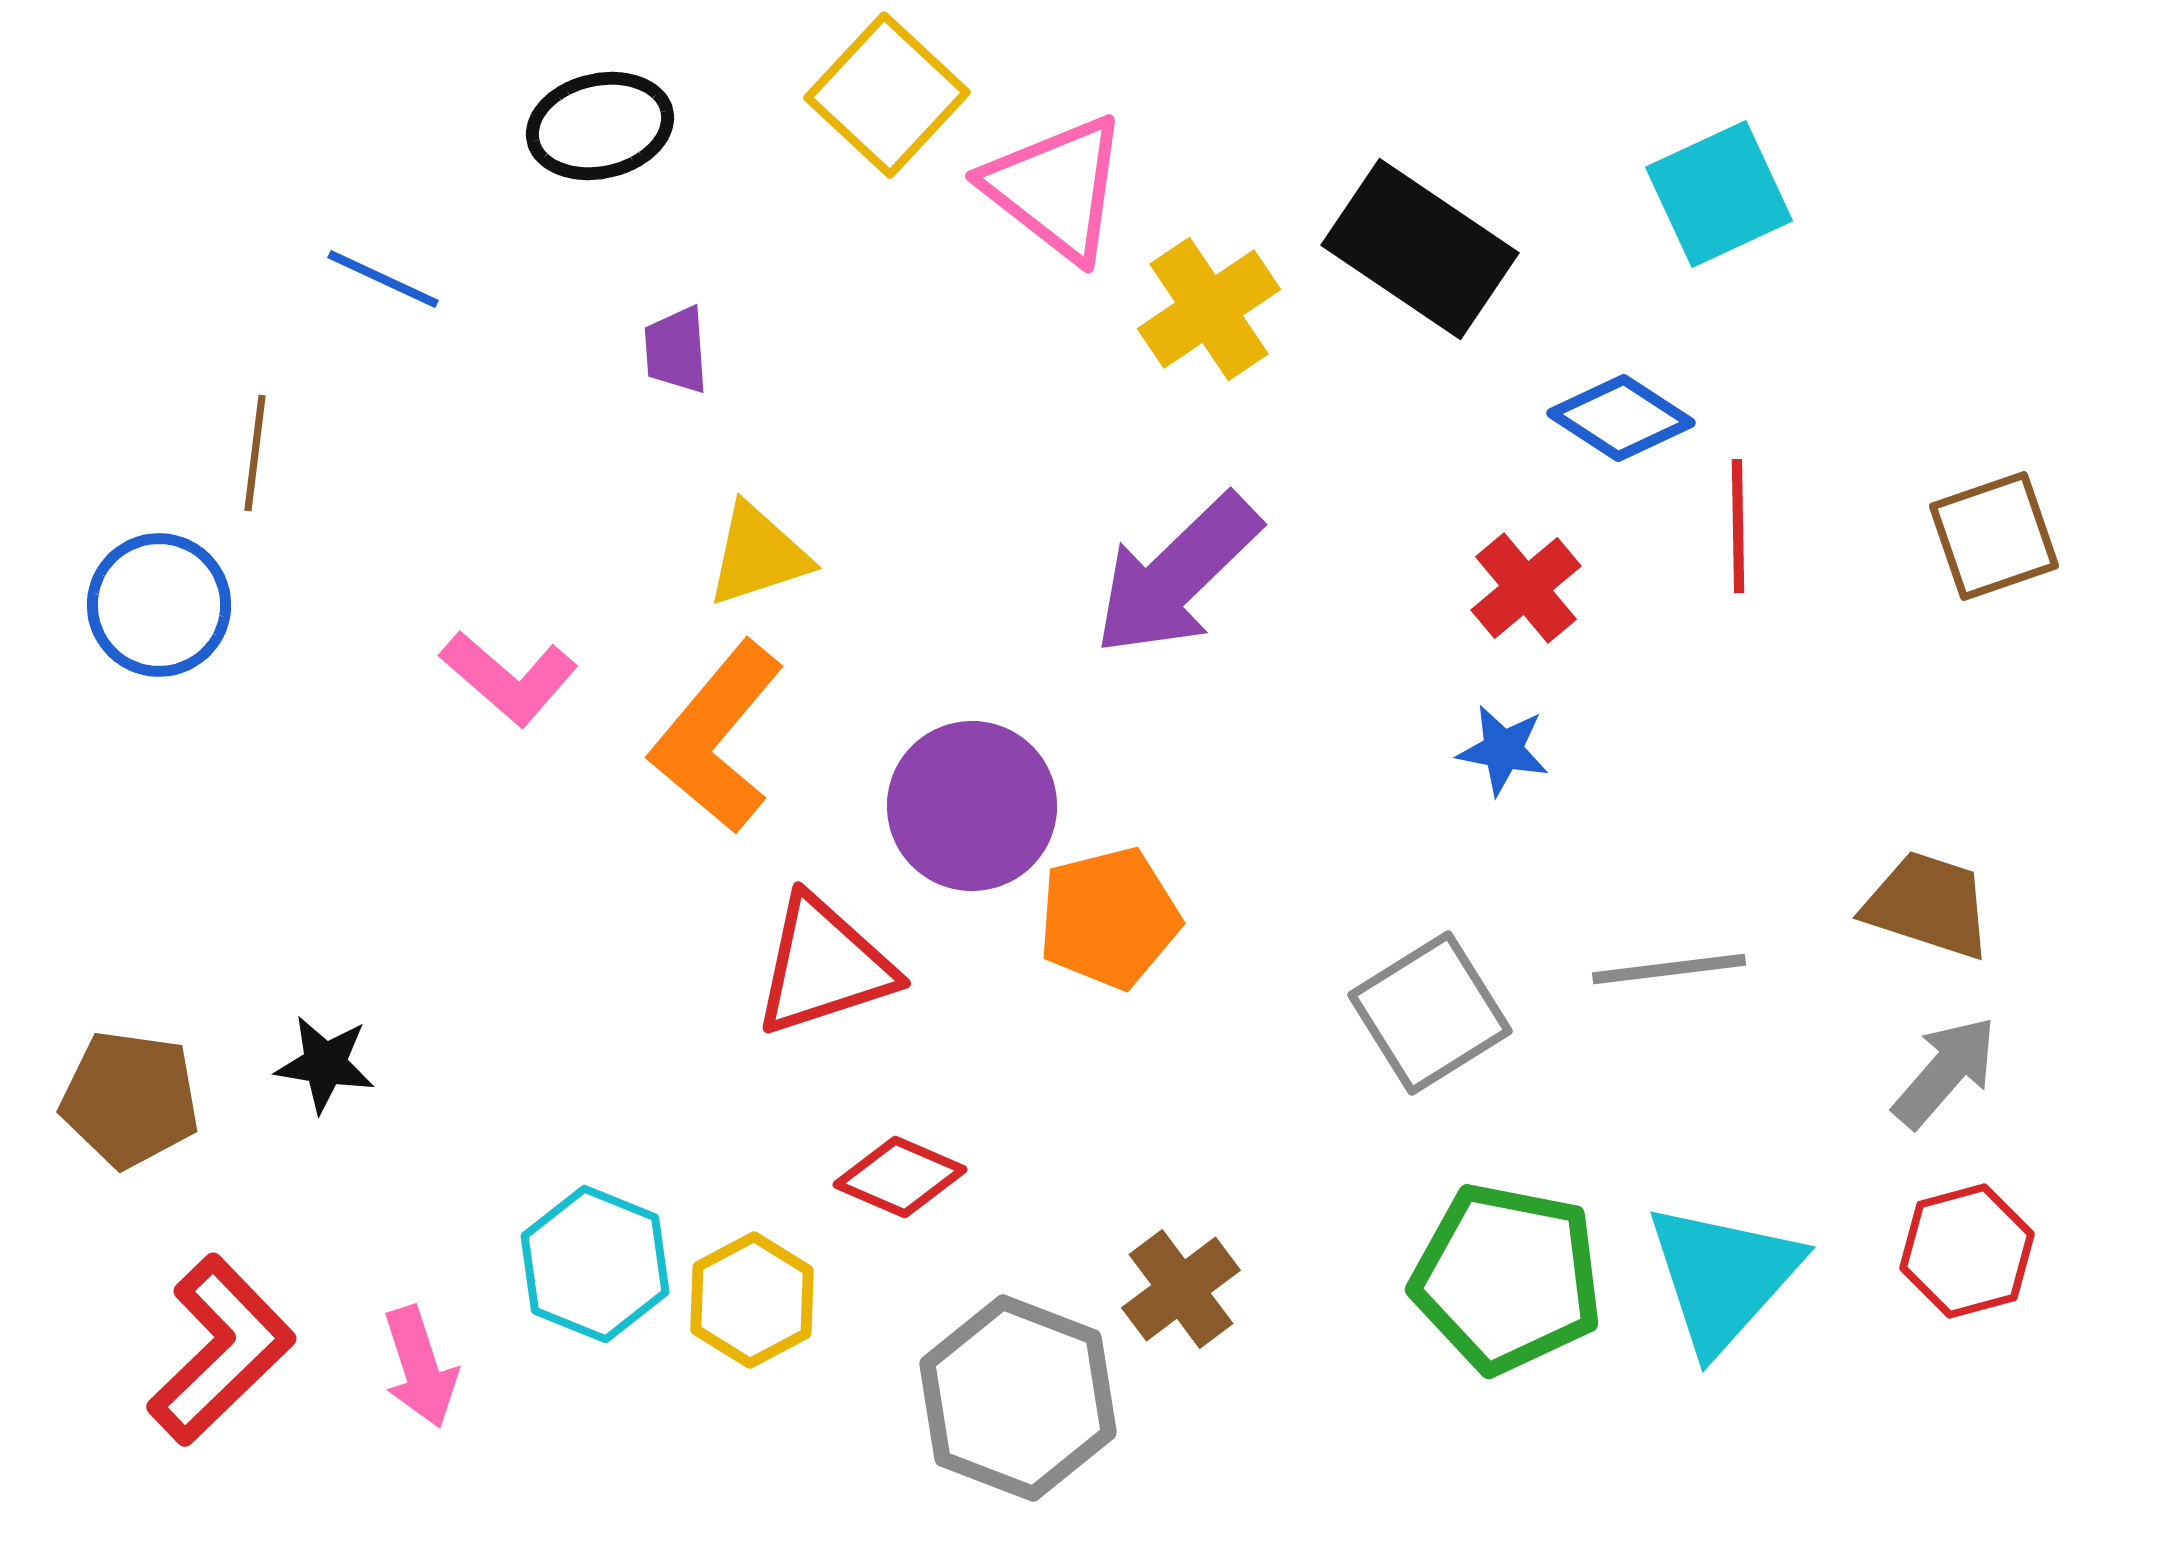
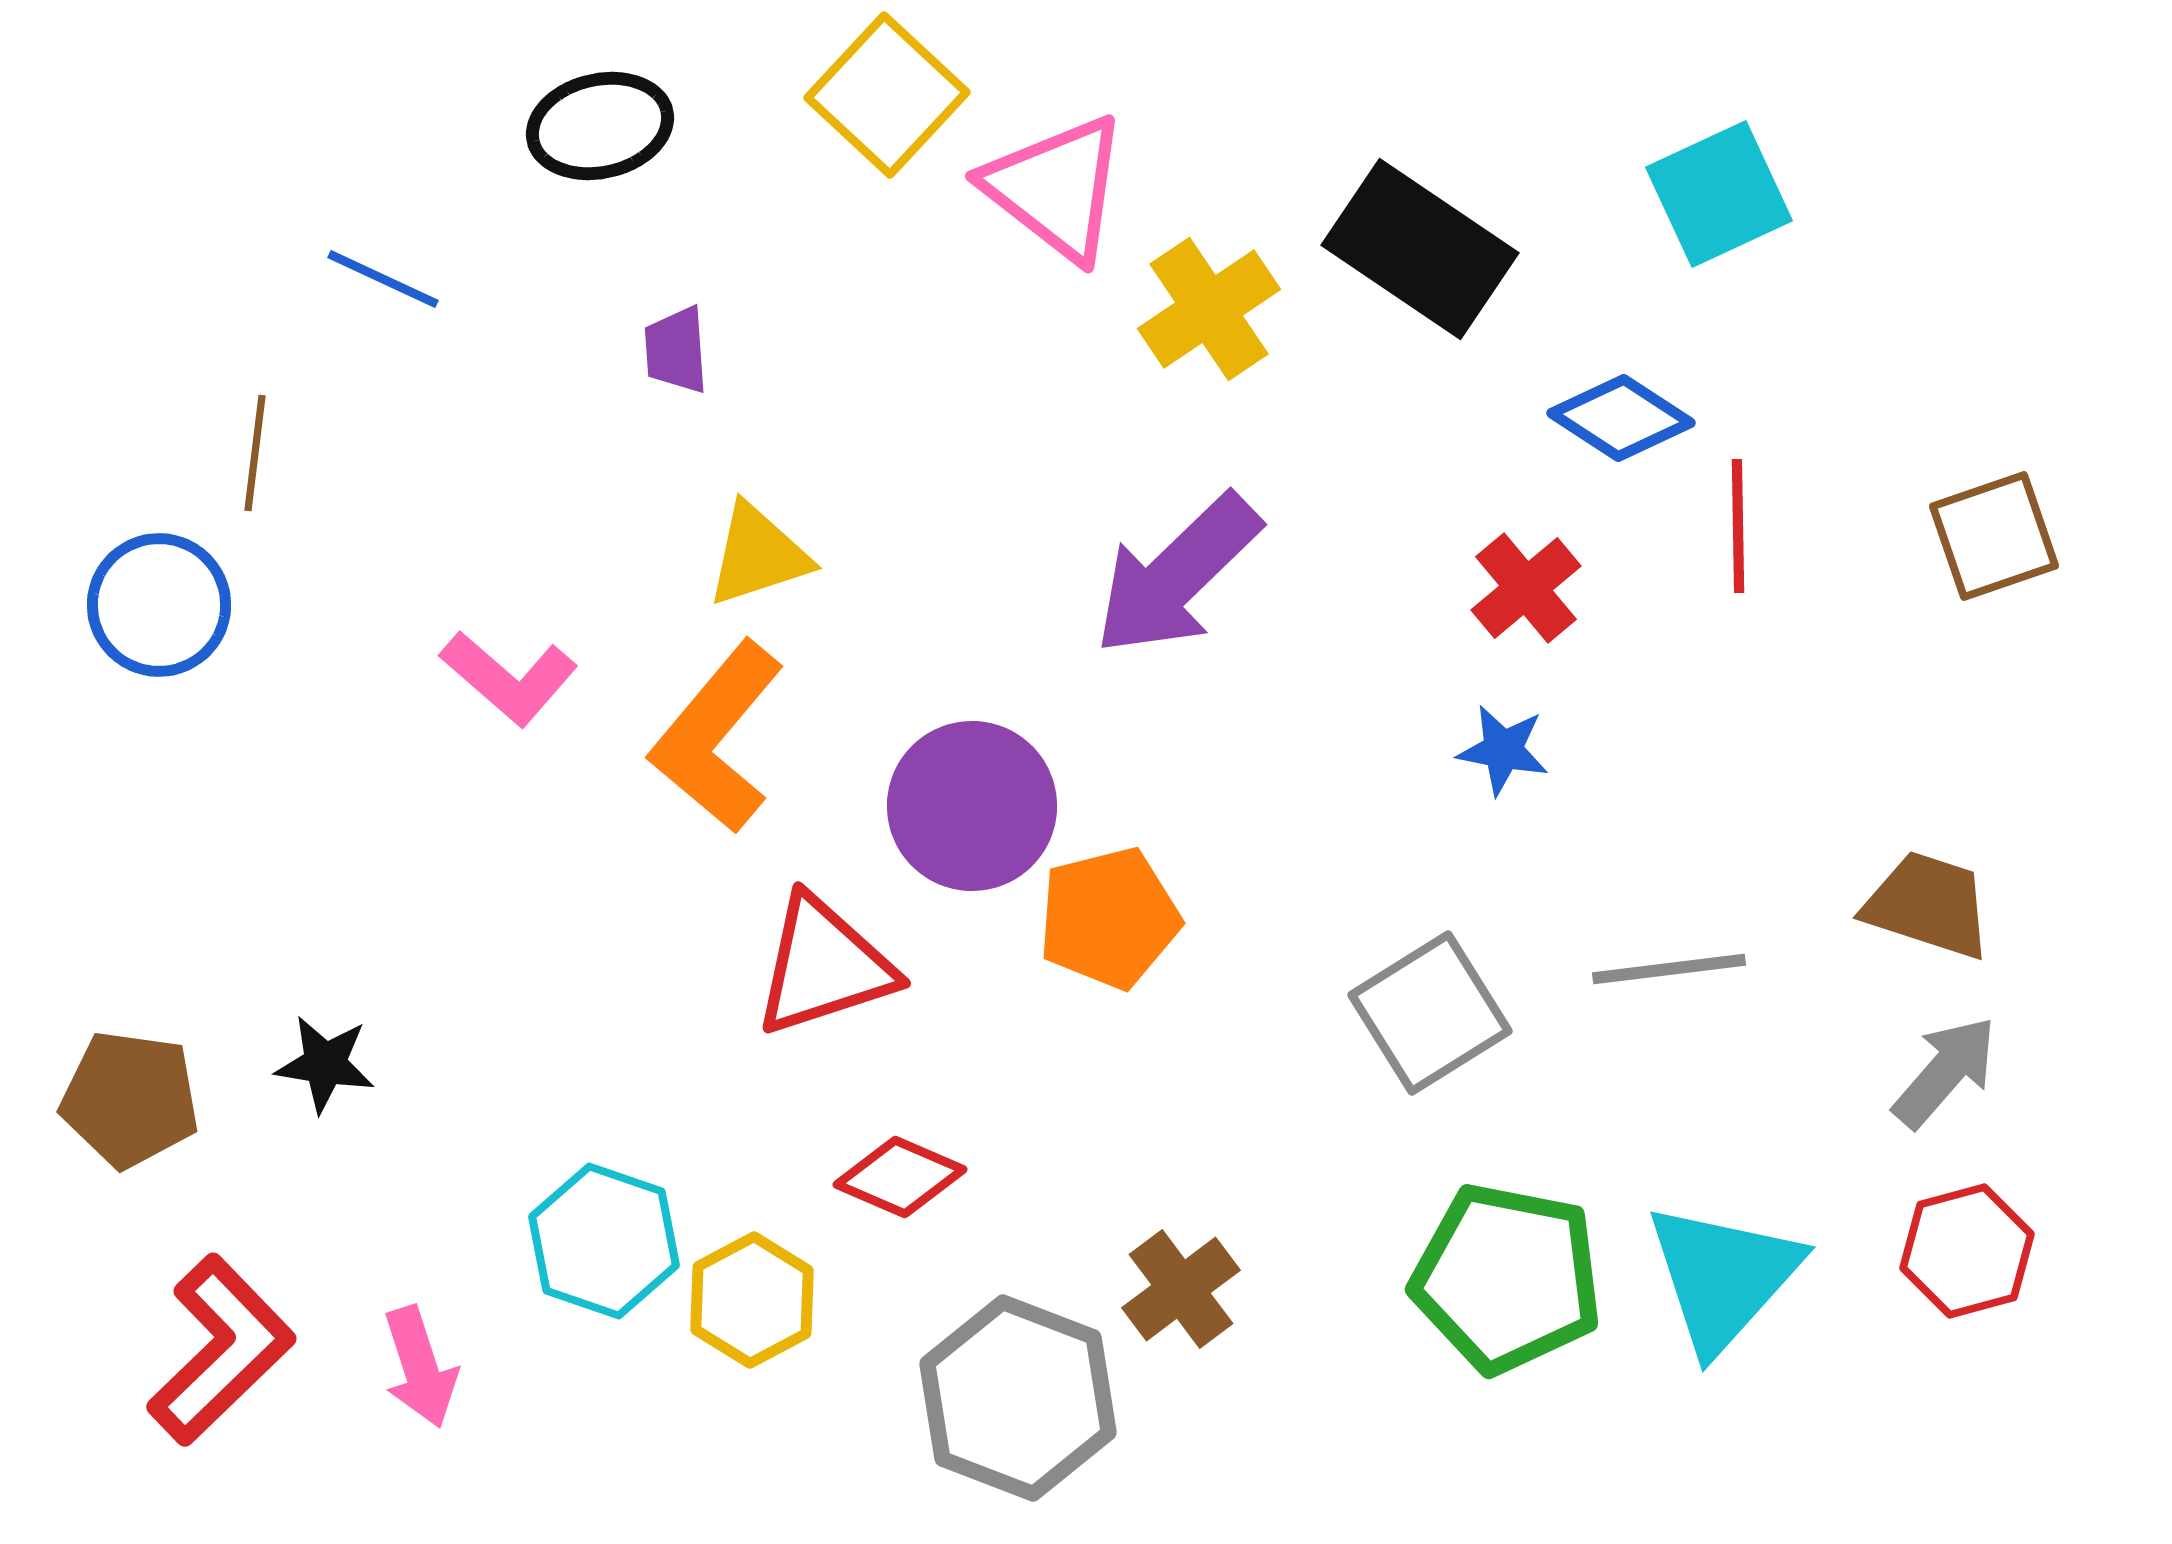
cyan hexagon: moved 9 px right, 23 px up; rotated 3 degrees counterclockwise
